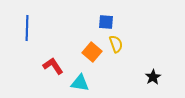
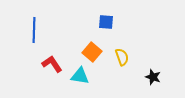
blue line: moved 7 px right, 2 px down
yellow semicircle: moved 6 px right, 13 px down
red L-shape: moved 1 px left, 2 px up
black star: rotated 21 degrees counterclockwise
cyan triangle: moved 7 px up
